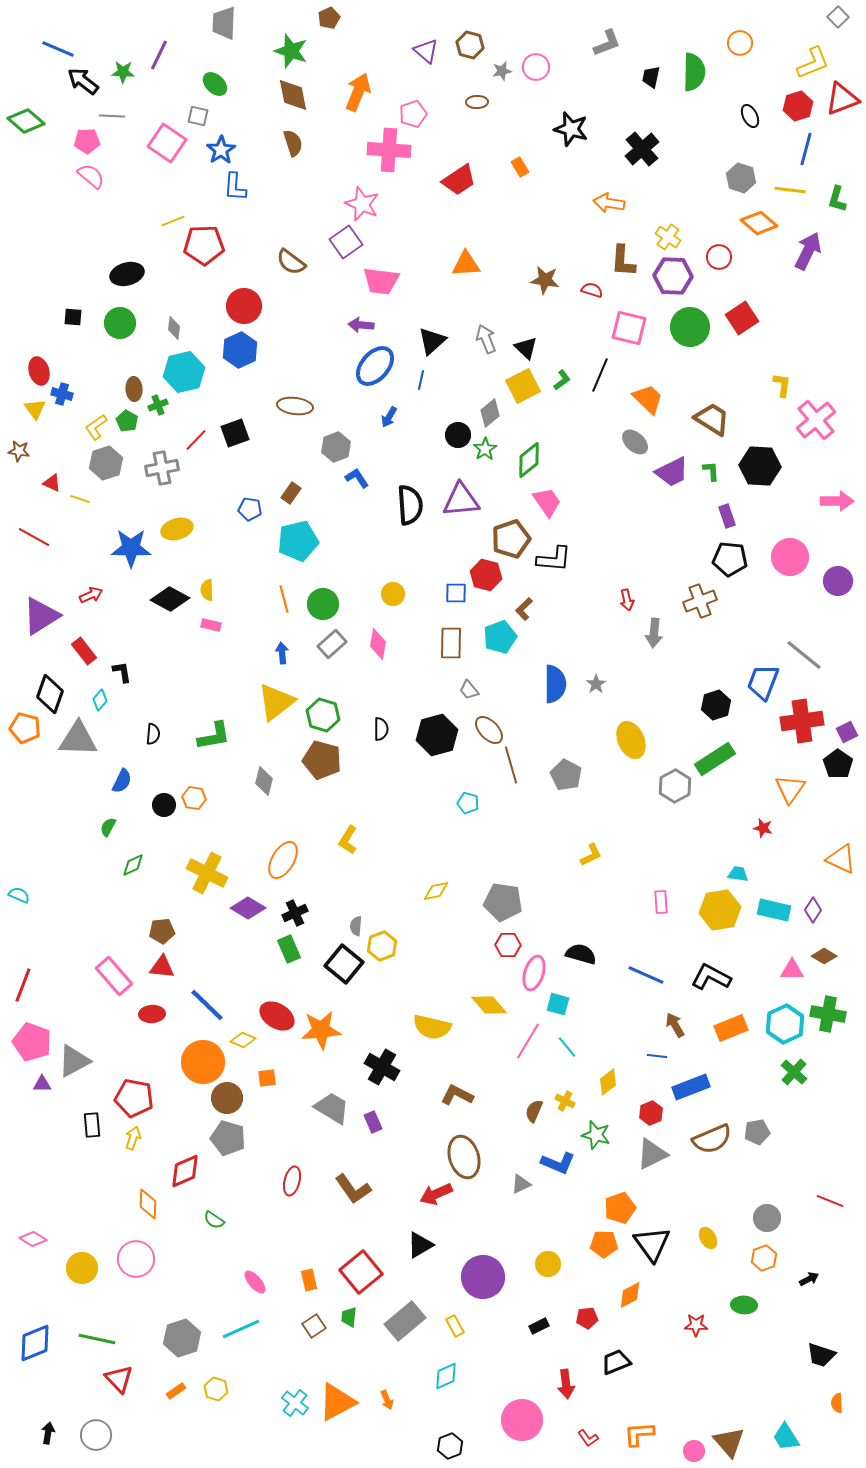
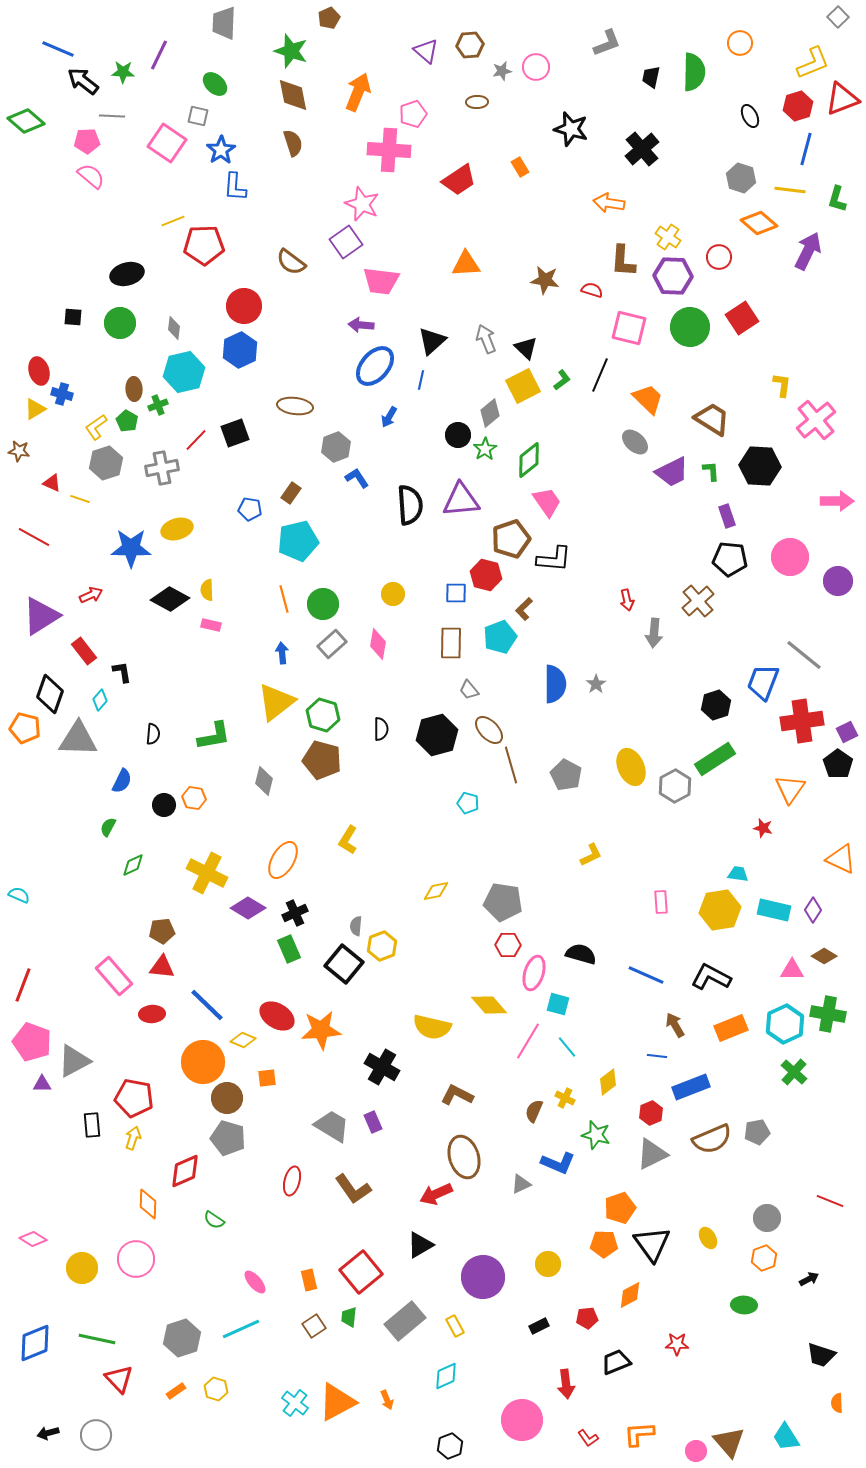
brown hexagon at (470, 45): rotated 20 degrees counterclockwise
yellow triangle at (35, 409): rotated 35 degrees clockwise
brown cross at (700, 601): moved 2 px left; rotated 20 degrees counterclockwise
yellow ellipse at (631, 740): moved 27 px down
yellow cross at (565, 1101): moved 3 px up
gray trapezoid at (332, 1108): moved 18 px down
red star at (696, 1325): moved 19 px left, 19 px down
black arrow at (48, 1433): rotated 115 degrees counterclockwise
pink circle at (694, 1451): moved 2 px right
